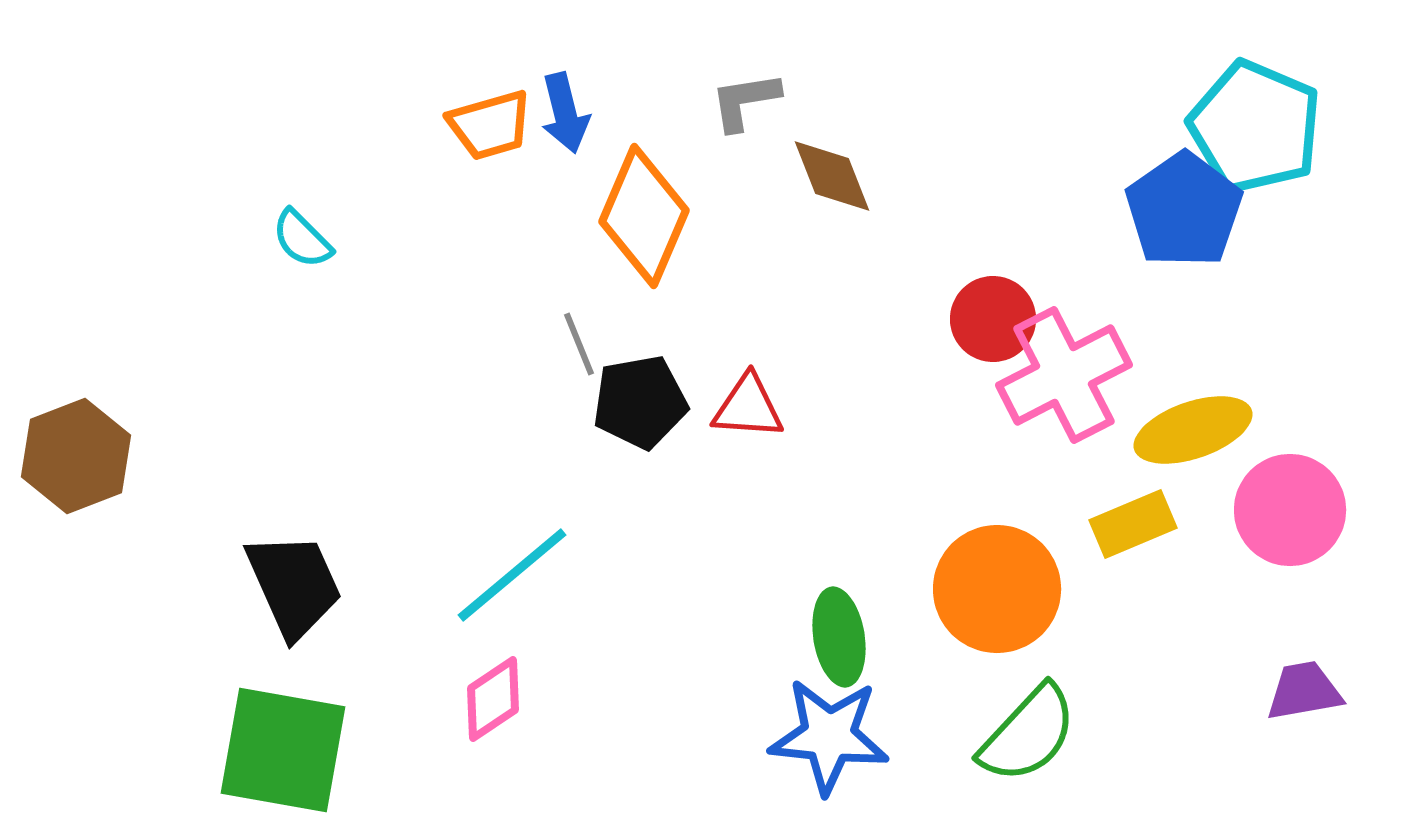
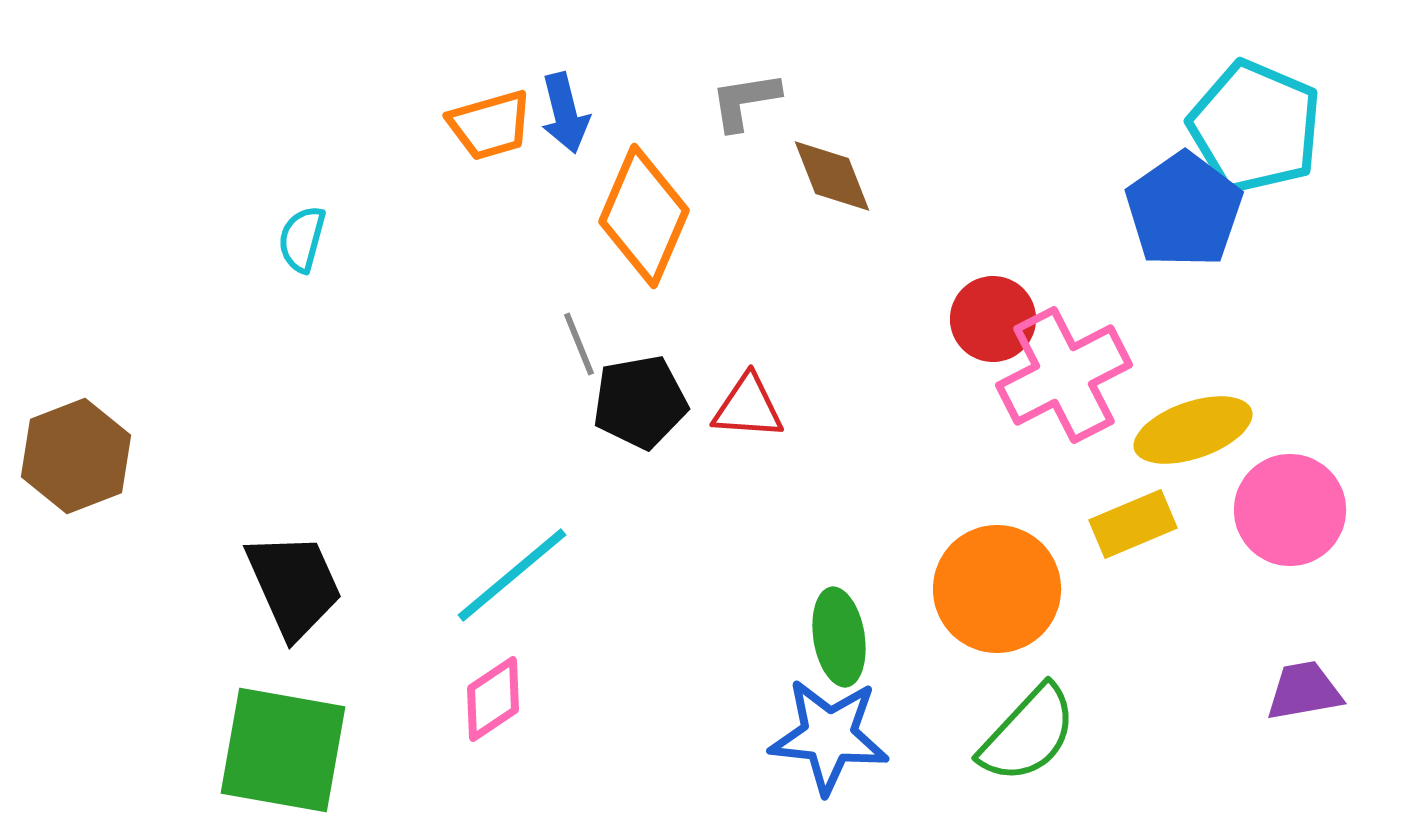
cyan semicircle: rotated 60 degrees clockwise
